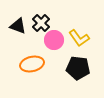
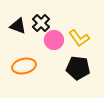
orange ellipse: moved 8 px left, 2 px down
